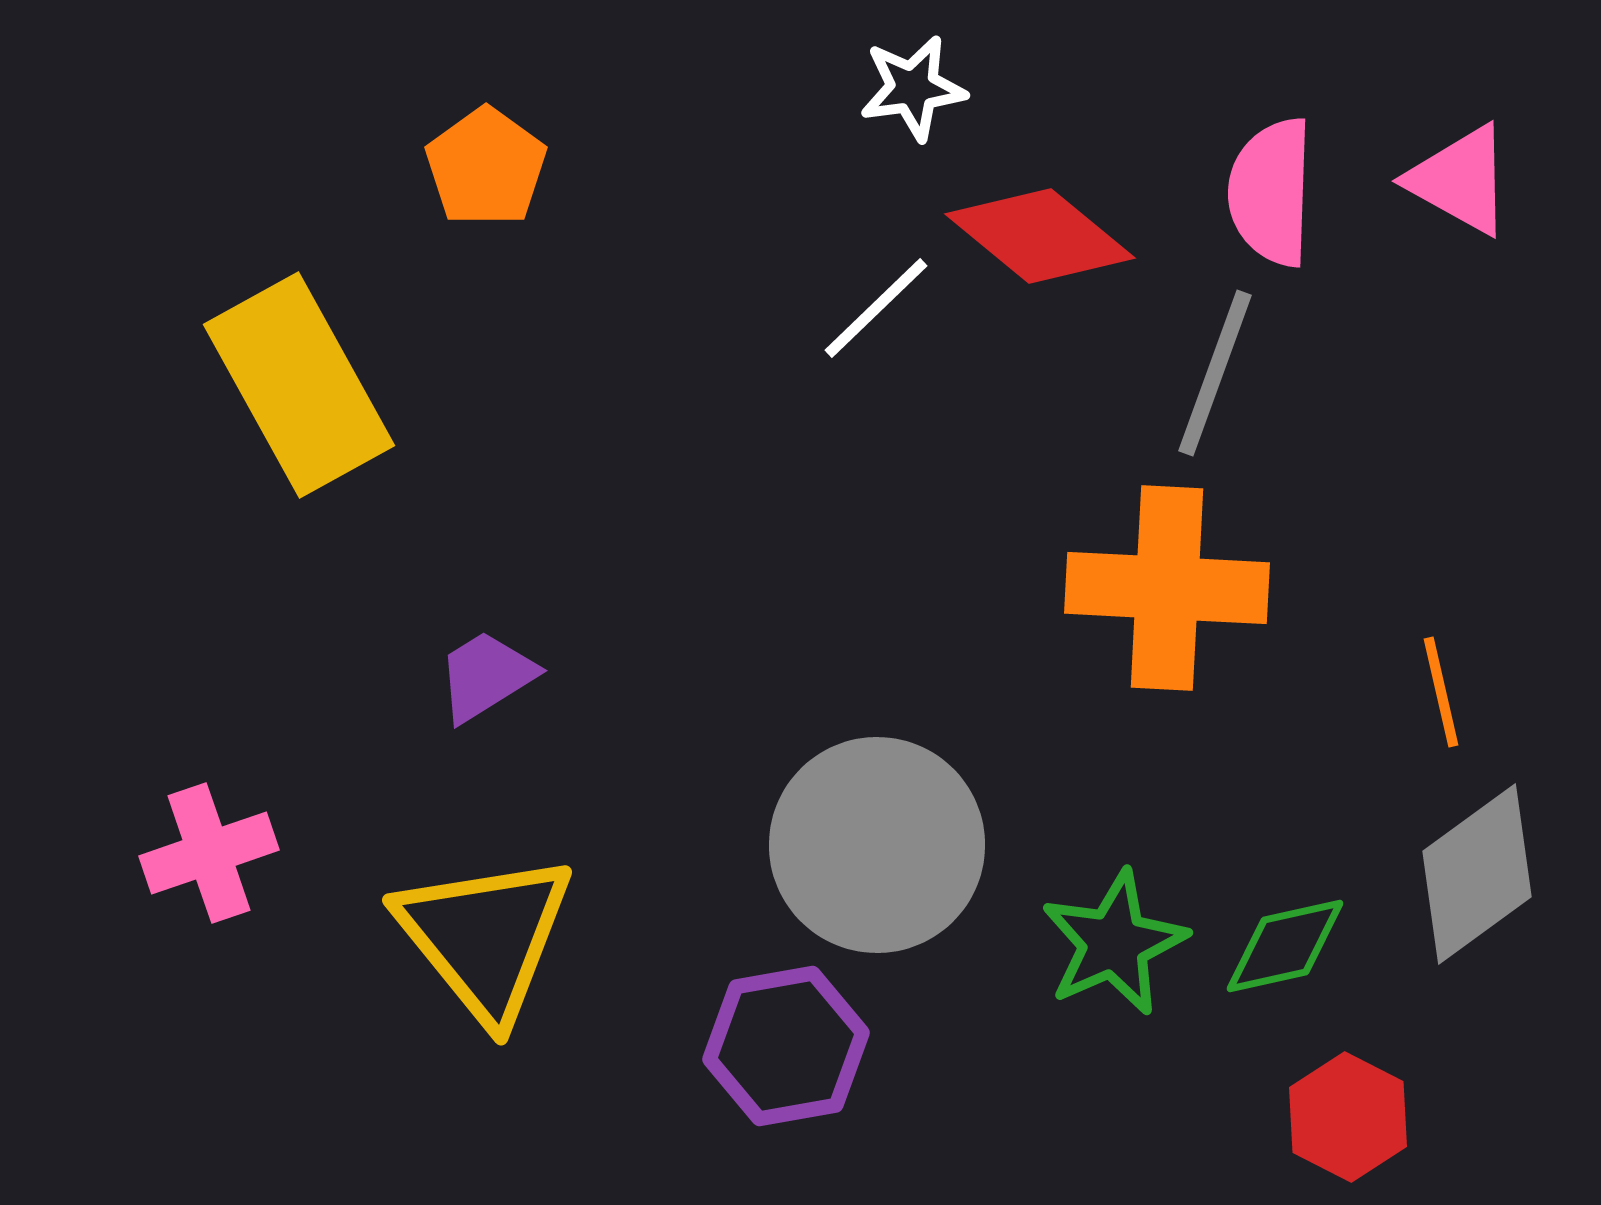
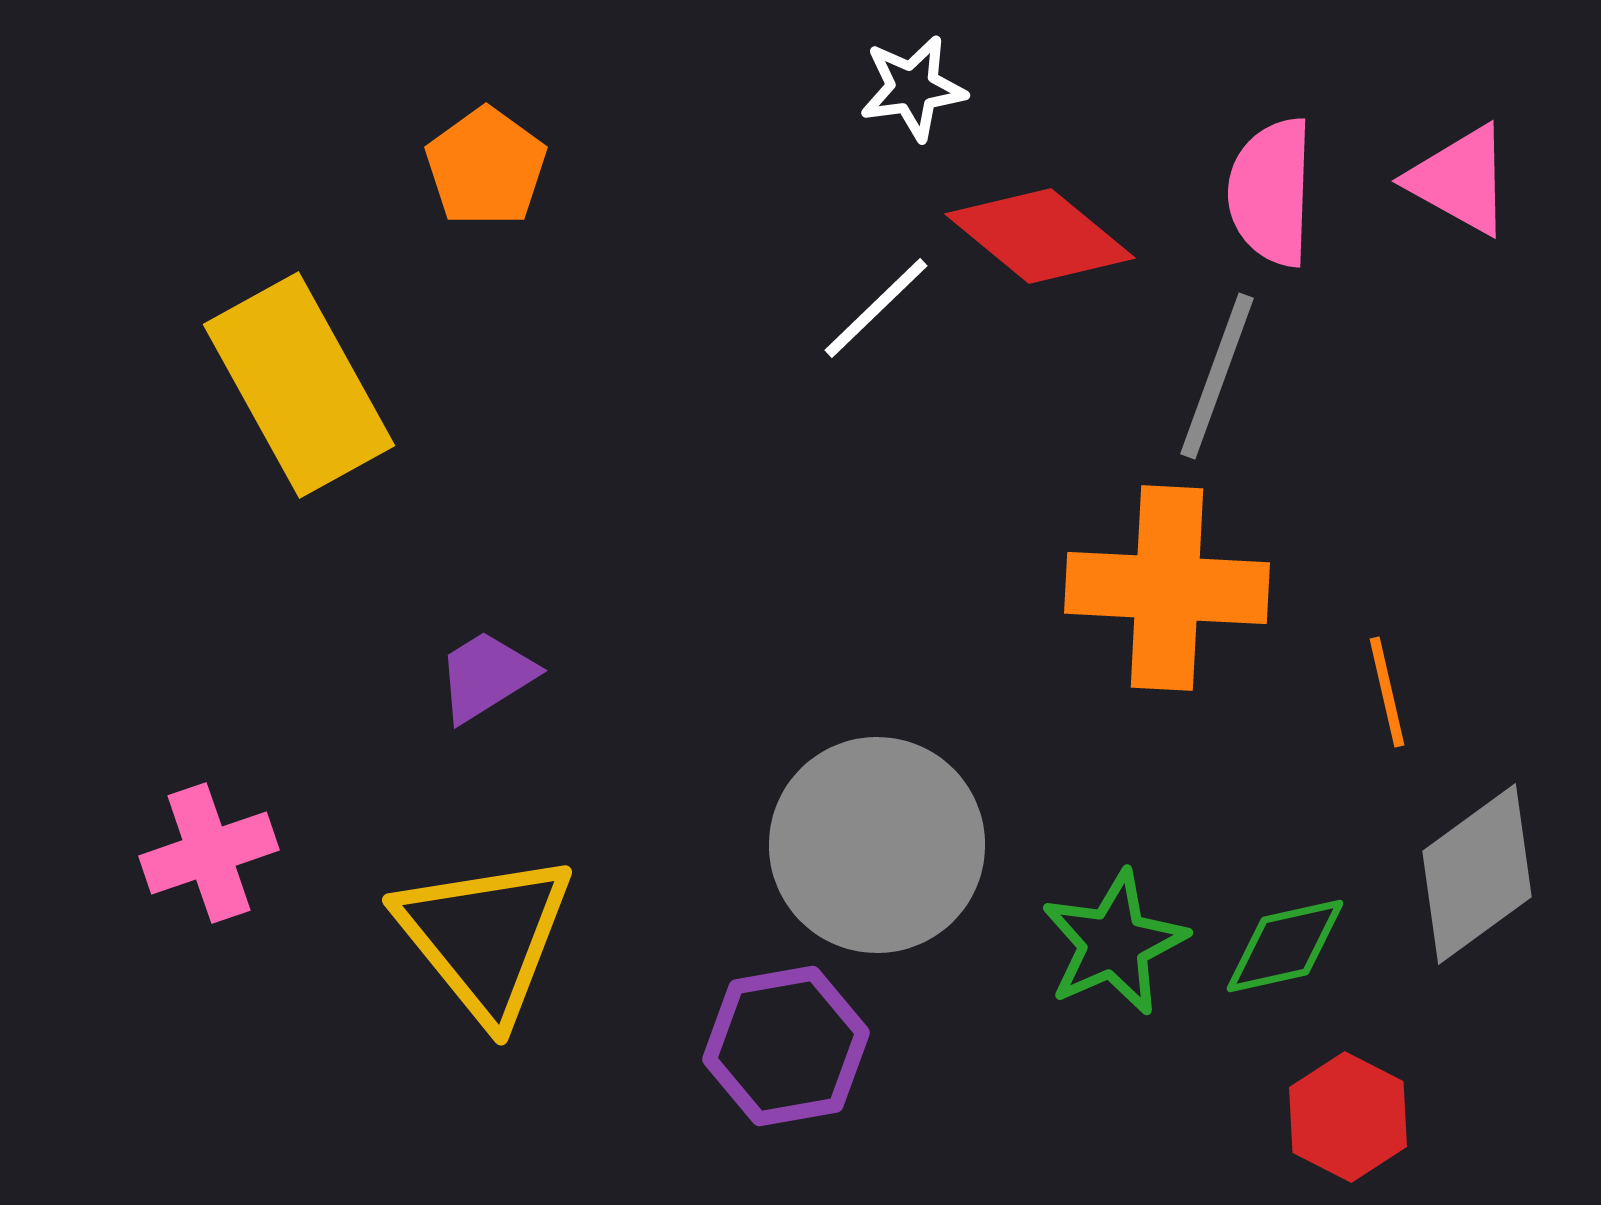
gray line: moved 2 px right, 3 px down
orange line: moved 54 px left
